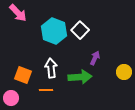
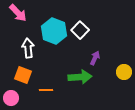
white arrow: moved 23 px left, 20 px up
